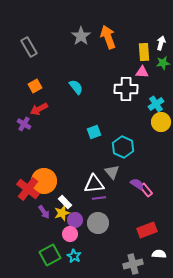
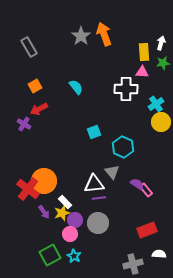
orange arrow: moved 4 px left, 3 px up
